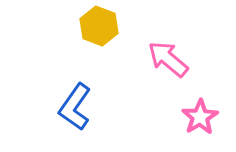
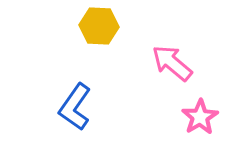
yellow hexagon: rotated 18 degrees counterclockwise
pink arrow: moved 4 px right, 4 px down
